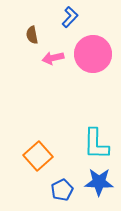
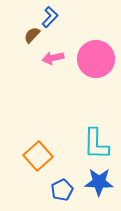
blue L-shape: moved 20 px left
brown semicircle: rotated 54 degrees clockwise
pink circle: moved 3 px right, 5 px down
